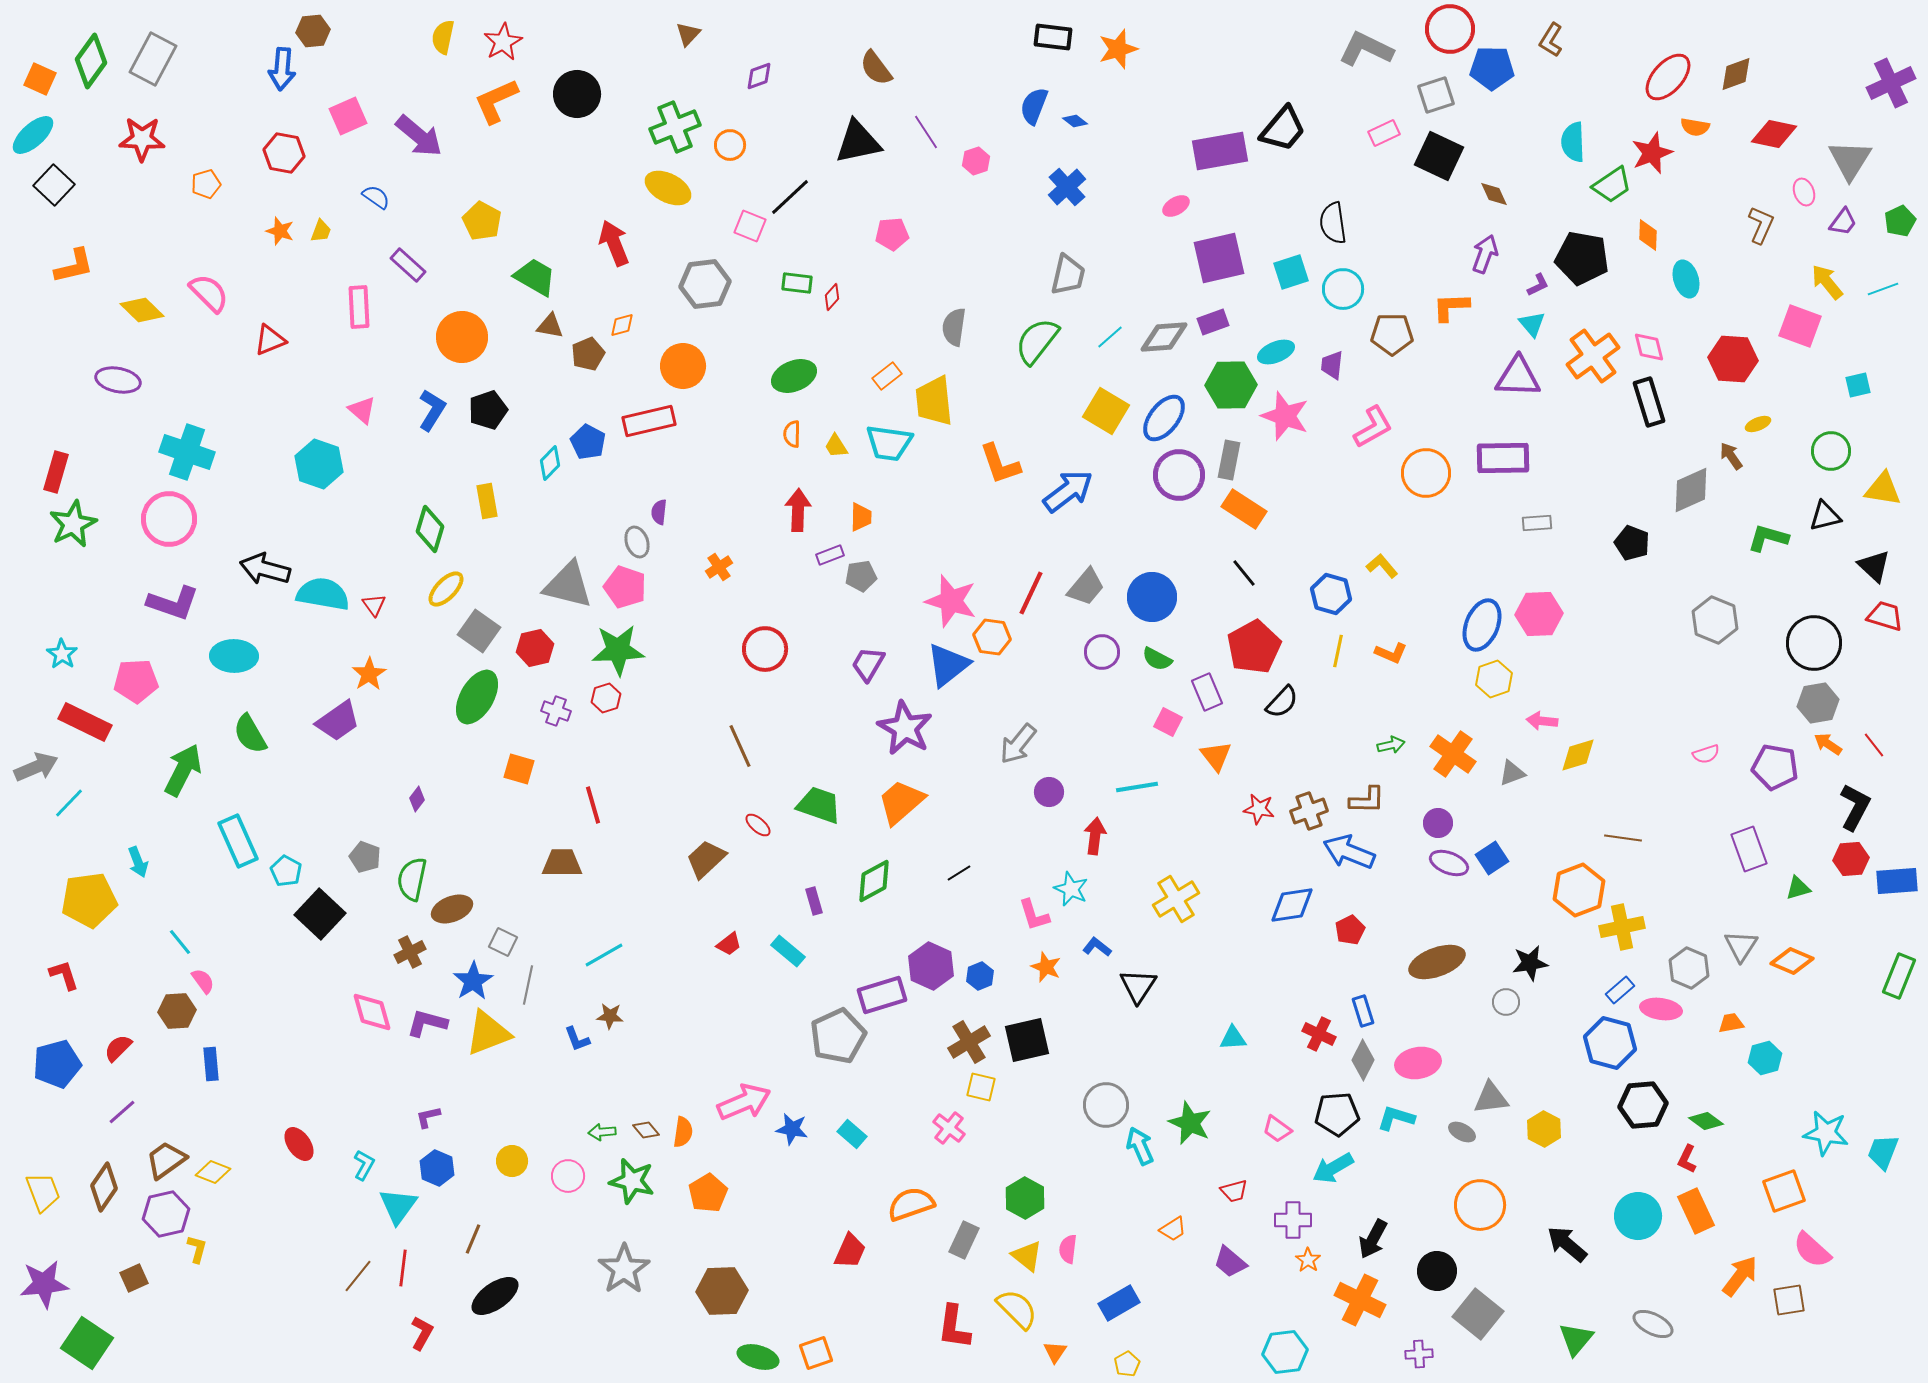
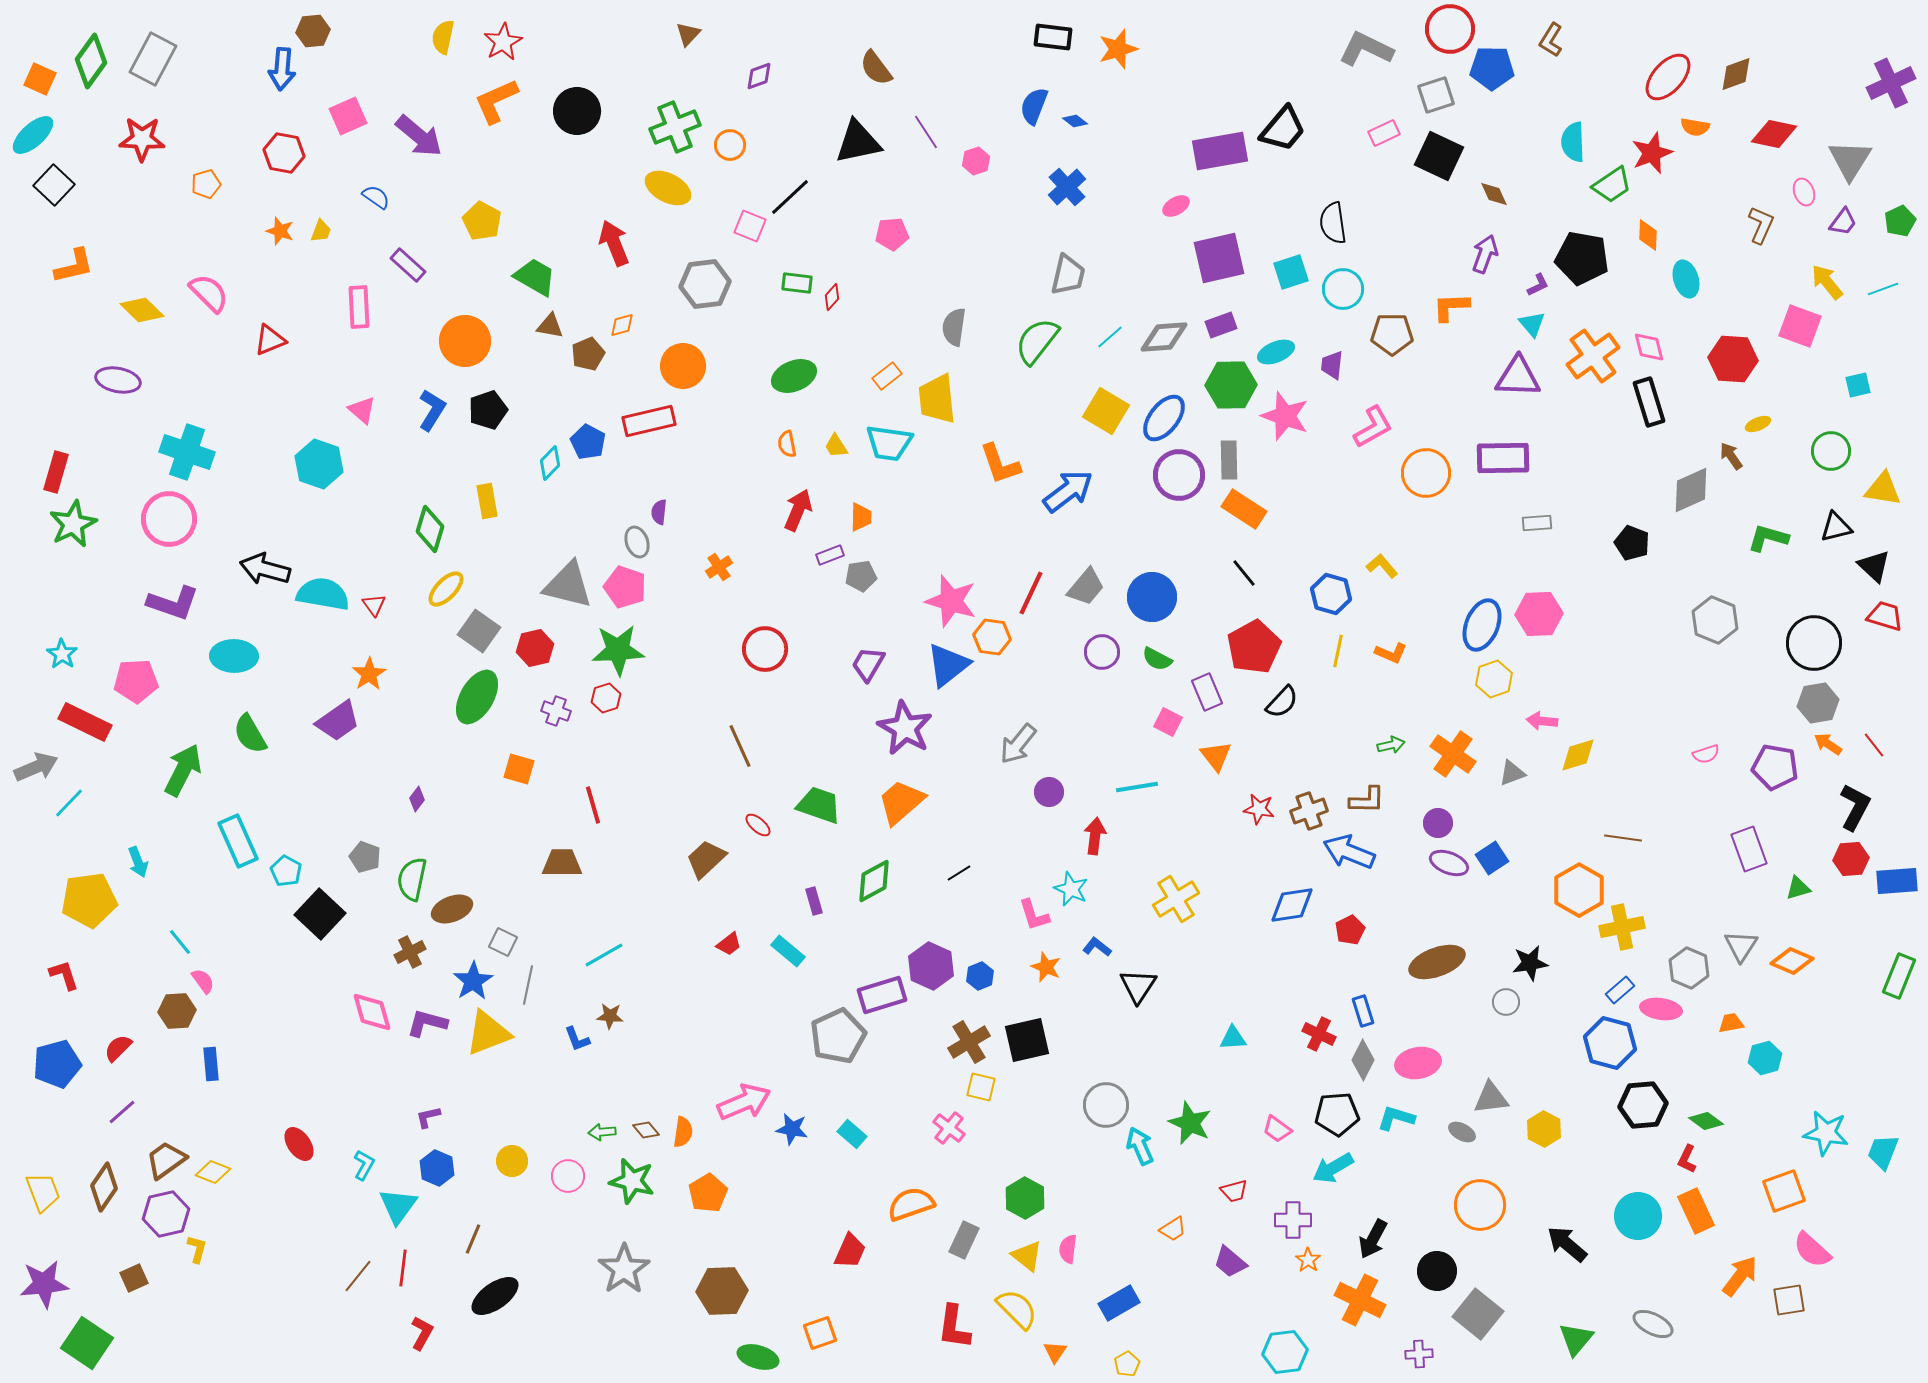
black circle at (577, 94): moved 17 px down
purple rectangle at (1213, 322): moved 8 px right, 3 px down
orange circle at (462, 337): moved 3 px right, 4 px down
yellow trapezoid at (934, 401): moved 3 px right, 2 px up
orange semicircle at (792, 434): moved 5 px left, 10 px down; rotated 12 degrees counterclockwise
gray rectangle at (1229, 460): rotated 12 degrees counterclockwise
red arrow at (798, 510): rotated 21 degrees clockwise
black triangle at (1825, 516): moved 11 px right, 11 px down
orange hexagon at (1579, 890): rotated 9 degrees counterclockwise
orange square at (816, 1353): moved 4 px right, 20 px up
